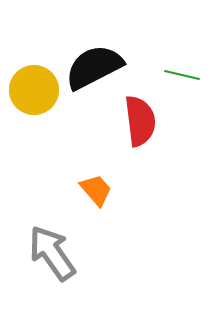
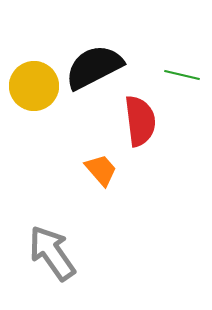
yellow circle: moved 4 px up
orange trapezoid: moved 5 px right, 20 px up
